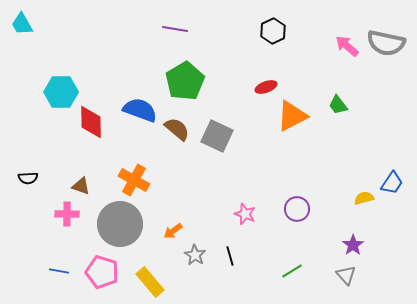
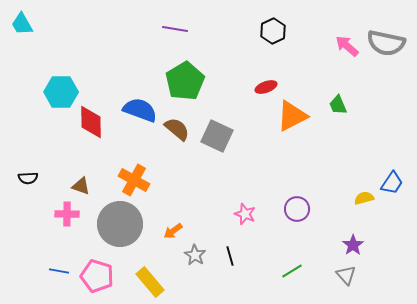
green trapezoid: rotated 15 degrees clockwise
pink pentagon: moved 5 px left, 4 px down
